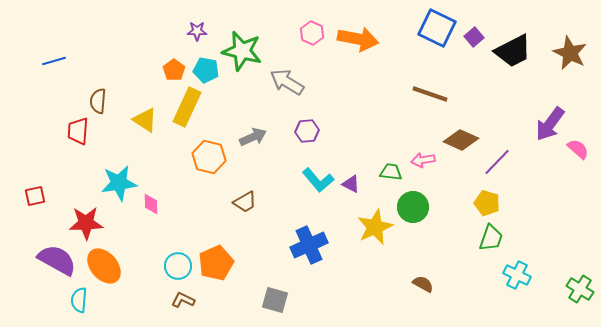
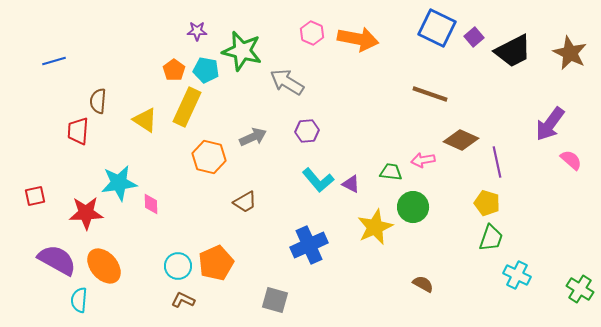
pink semicircle at (578, 149): moved 7 px left, 11 px down
purple line at (497, 162): rotated 56 degrees counterclockwise
red star at (86, 223): moved 10 px up
